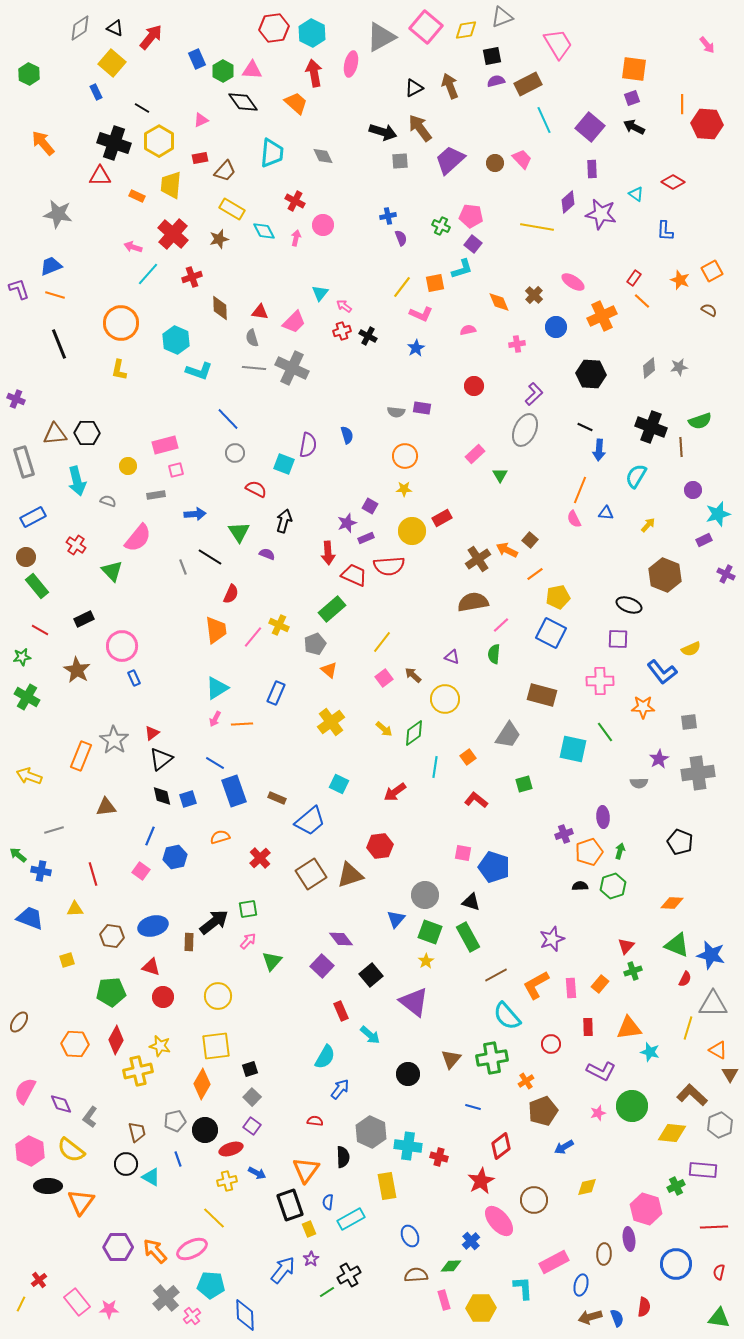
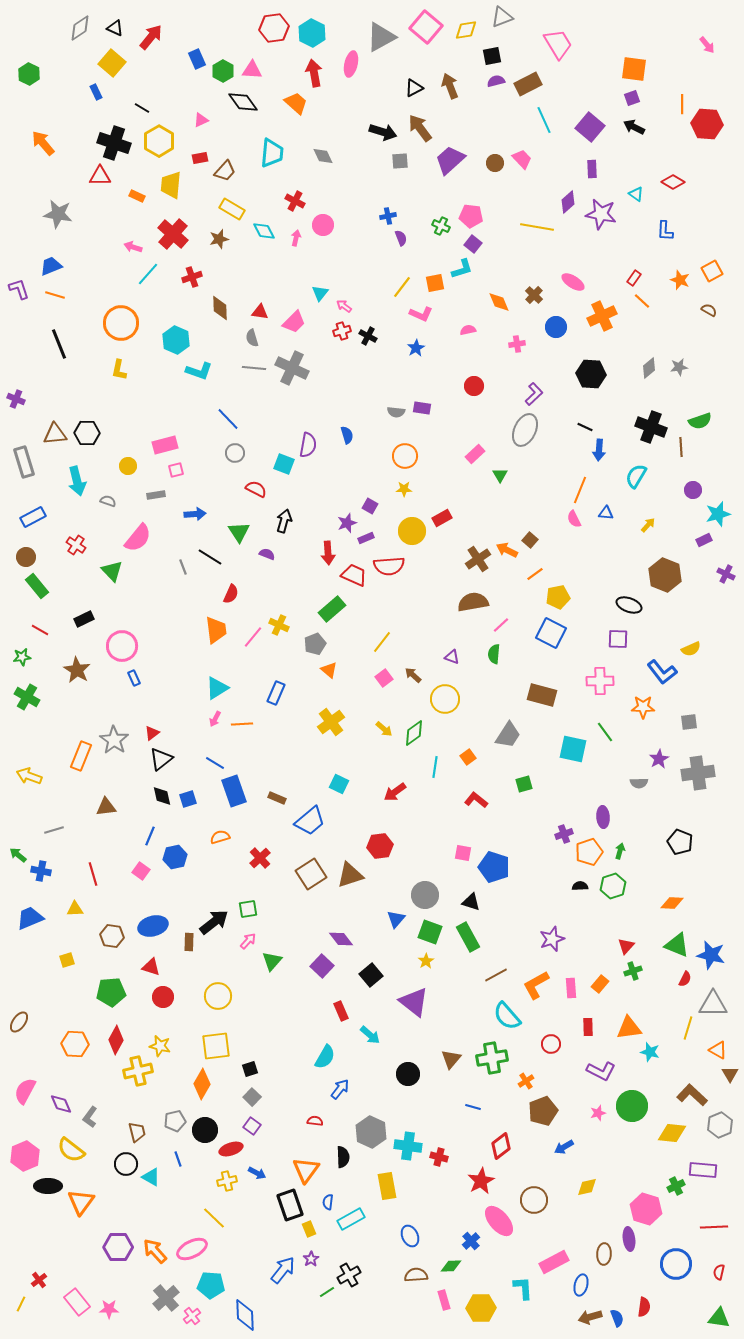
blue trapezoid at (30, 918): rotated 44 degrees counterclockwise
pink hexagon at (30, 1151): moved 5 px left, 5 px down; rotated 12 degrees clockwise
